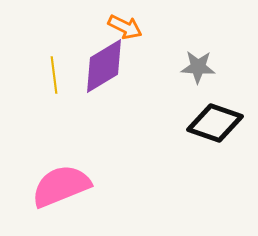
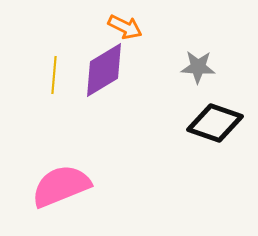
purple diamond: moved 4 px down
yellow line: rotated 12 degrees clockwise
